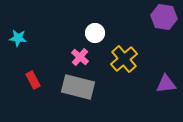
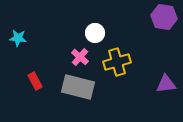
yellow cross: moved 7 px left, 3 px down; rotated 24 degrees clockwise
red rectangle: moved 2 px right, 1 px down
